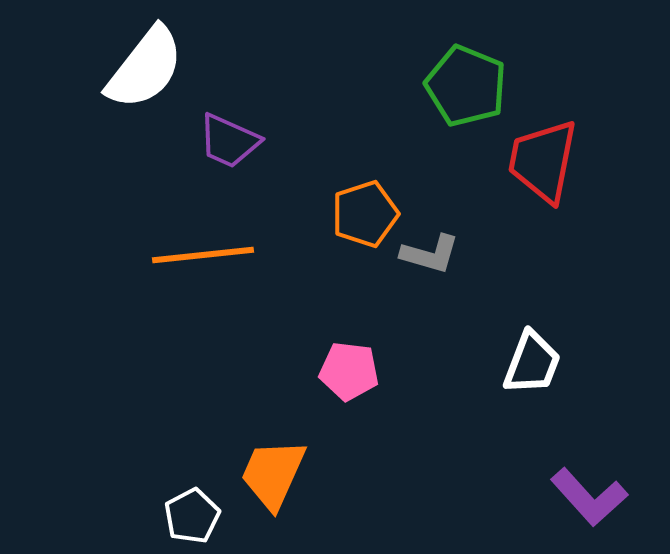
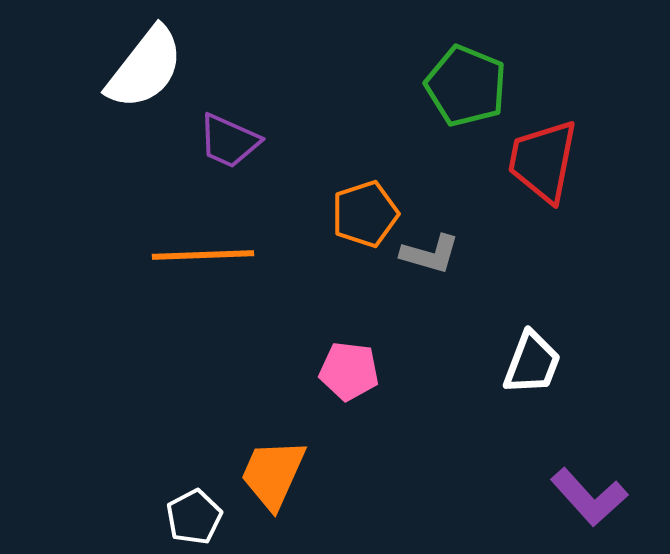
orange line: rotated 4 degrees clockwise
white pentagon: moved 2 px right, 1 px down
